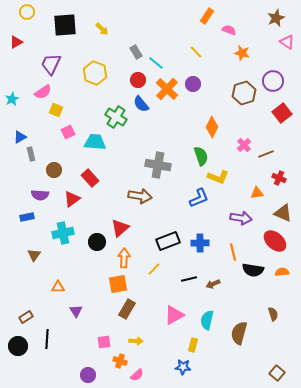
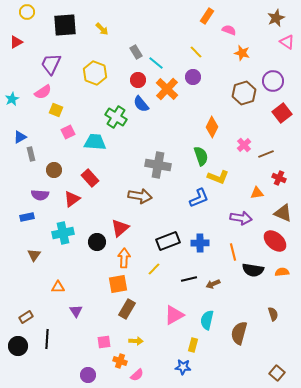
purple circle at (193, 84): moved 7 px up
